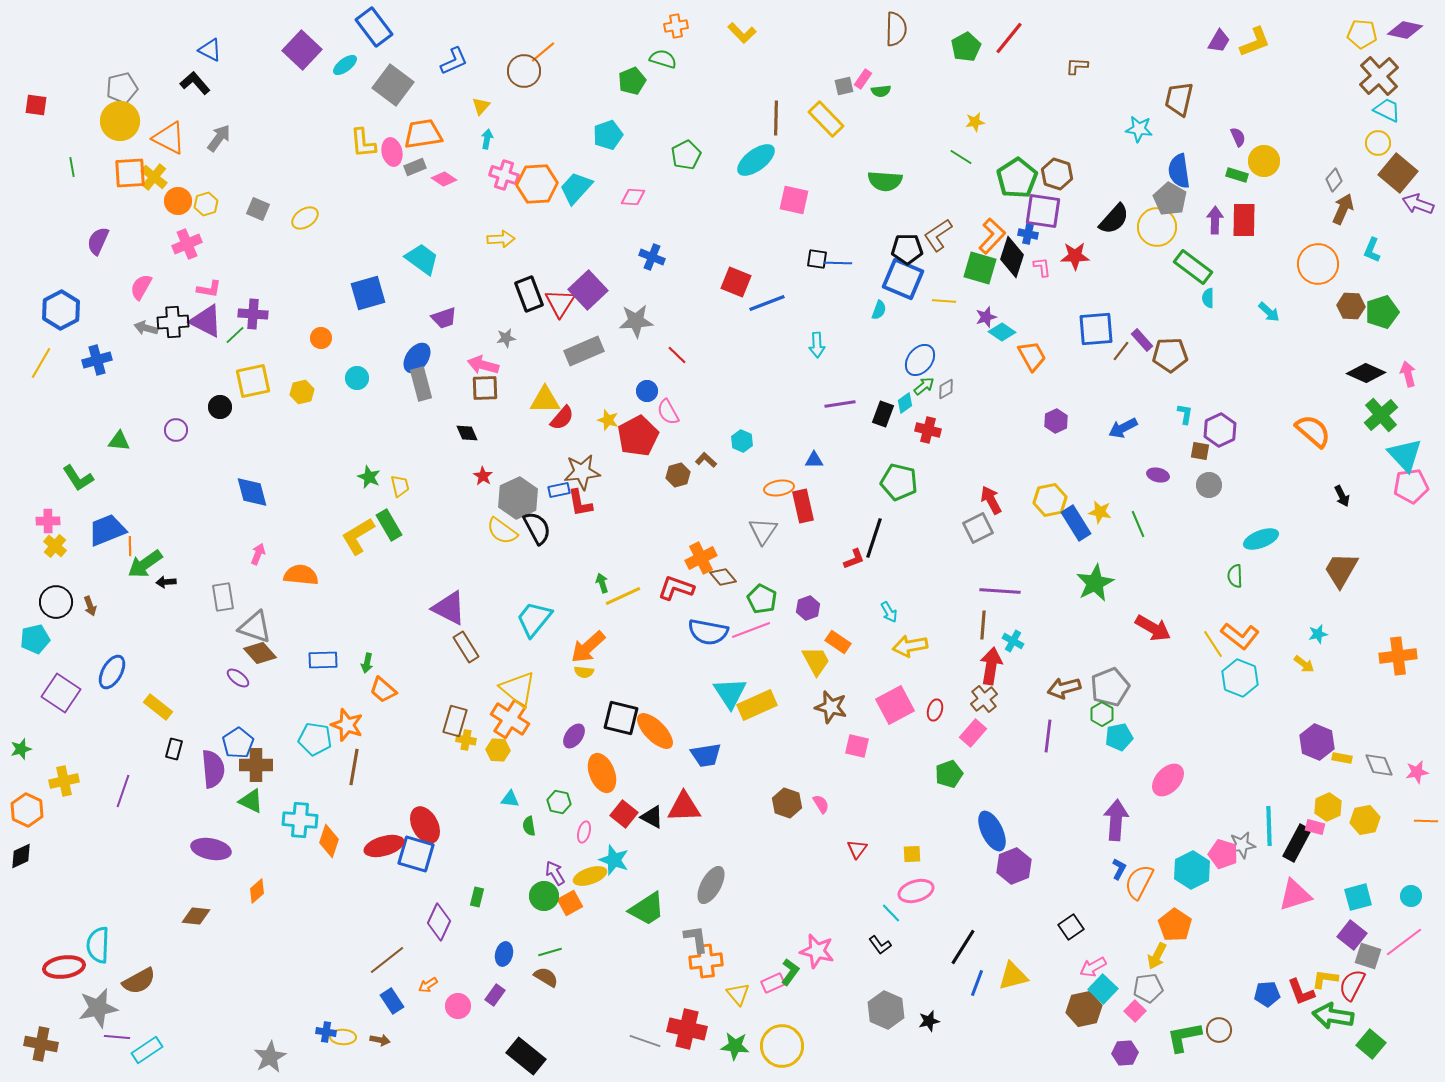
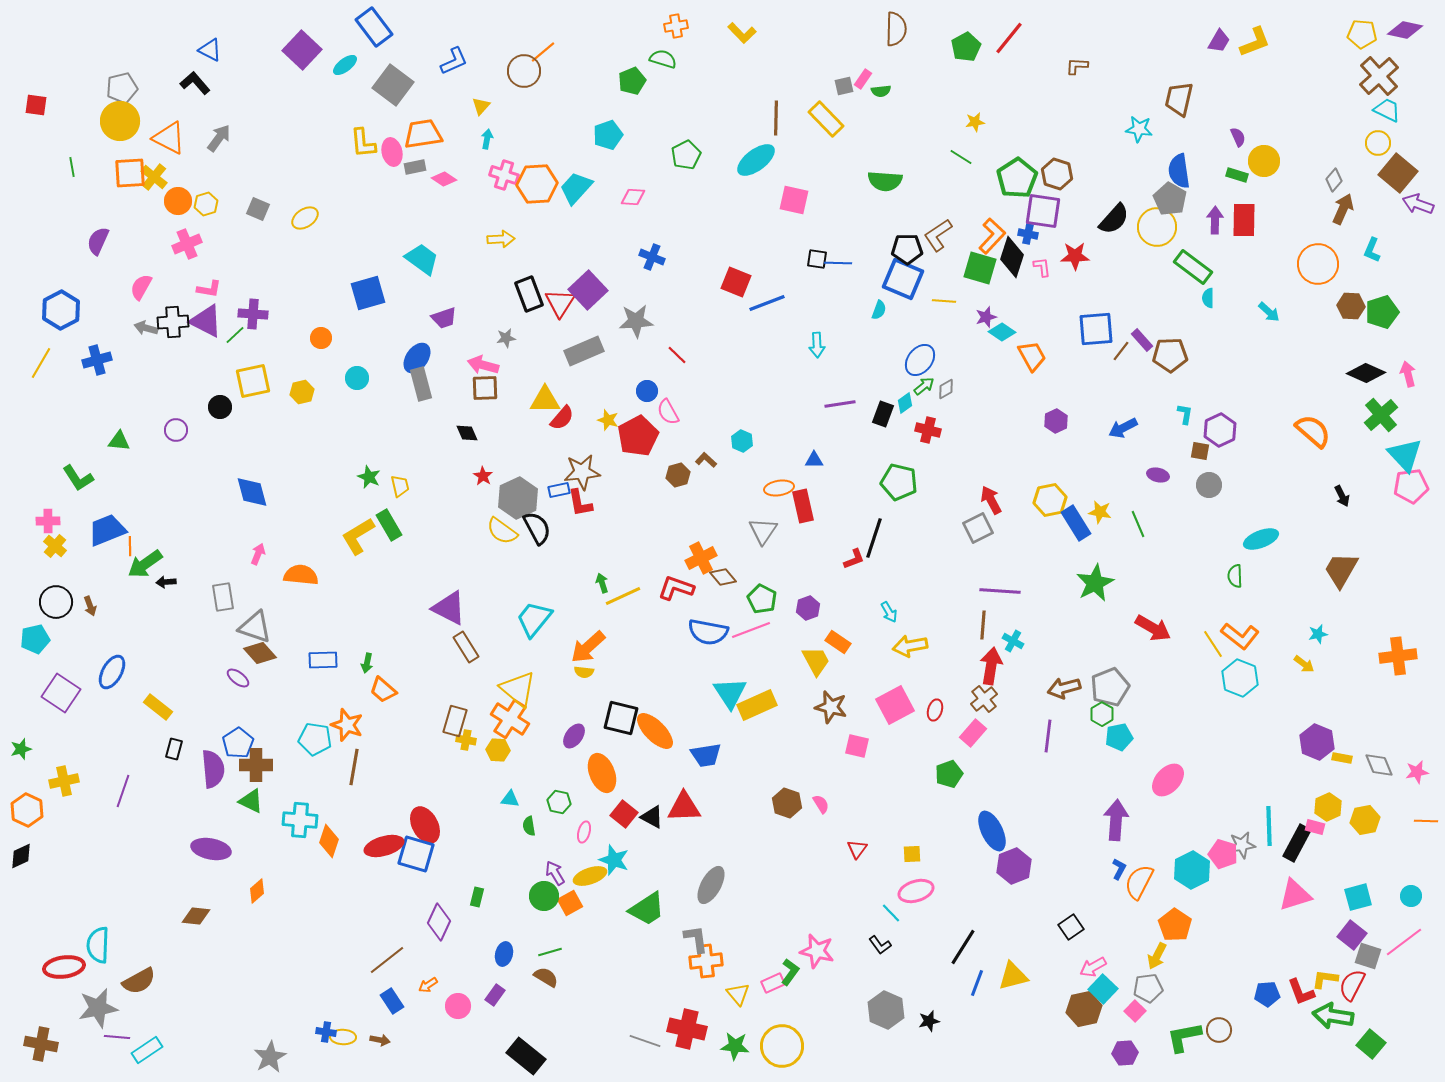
gray rectangle at (415, 167): rotated 10 degrees clockwise
